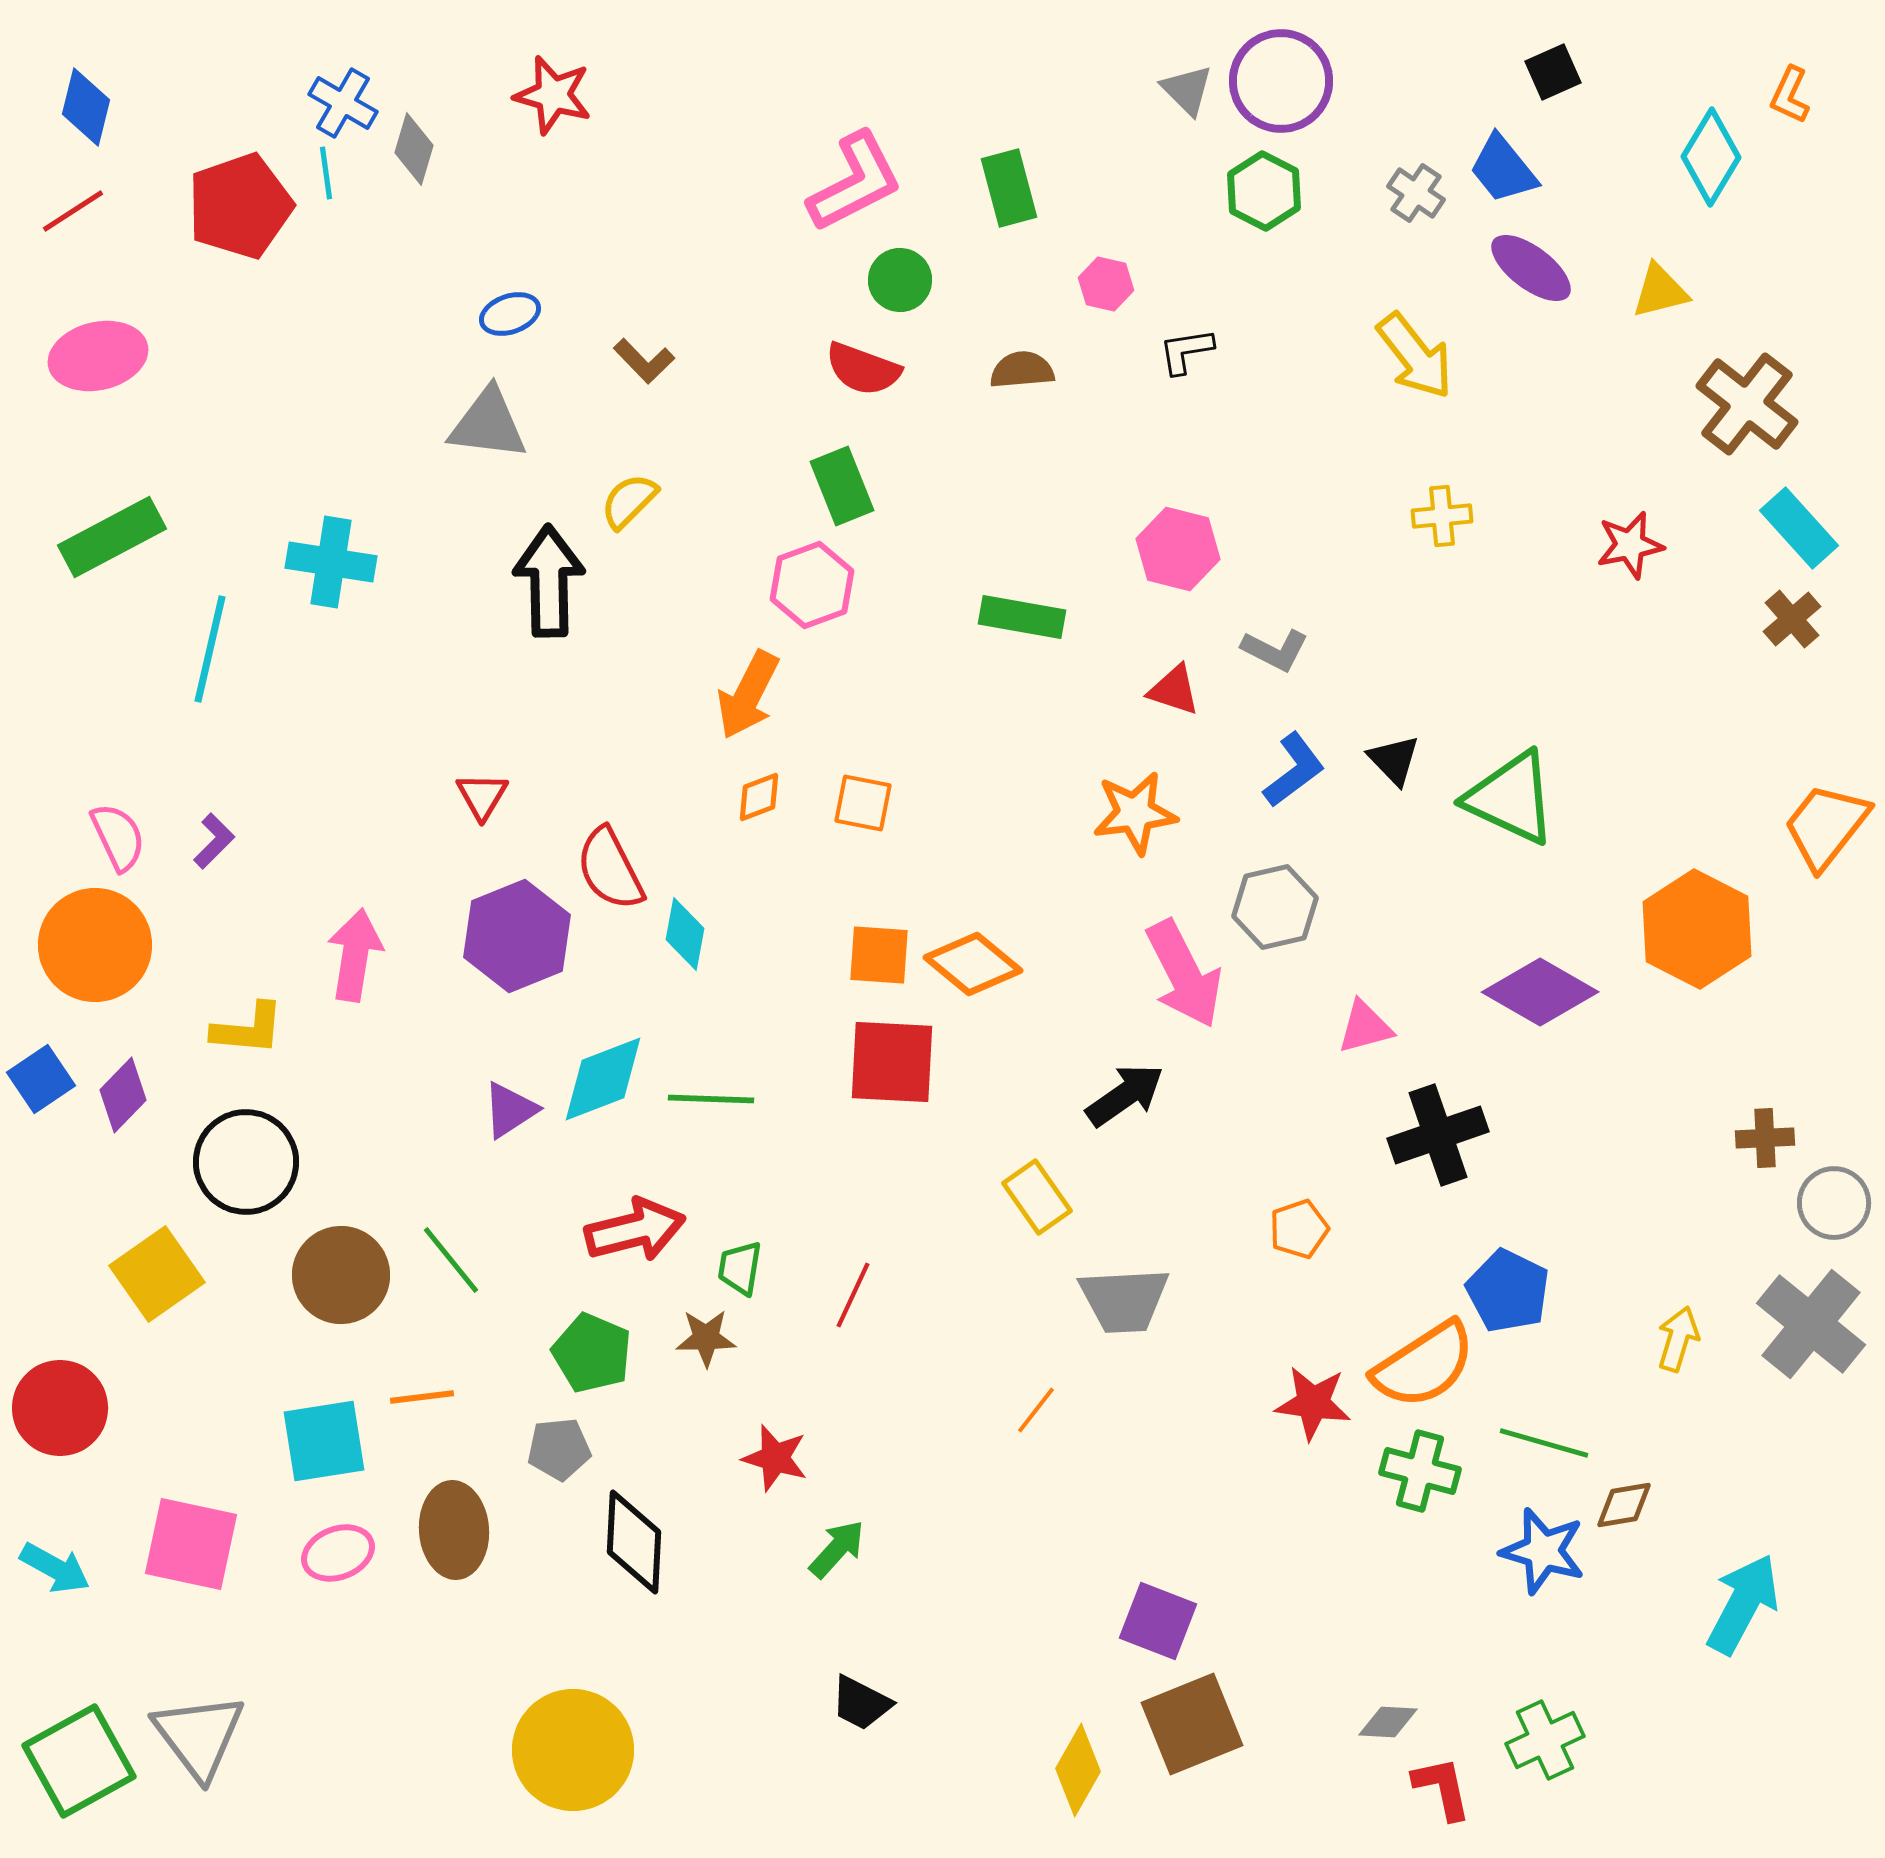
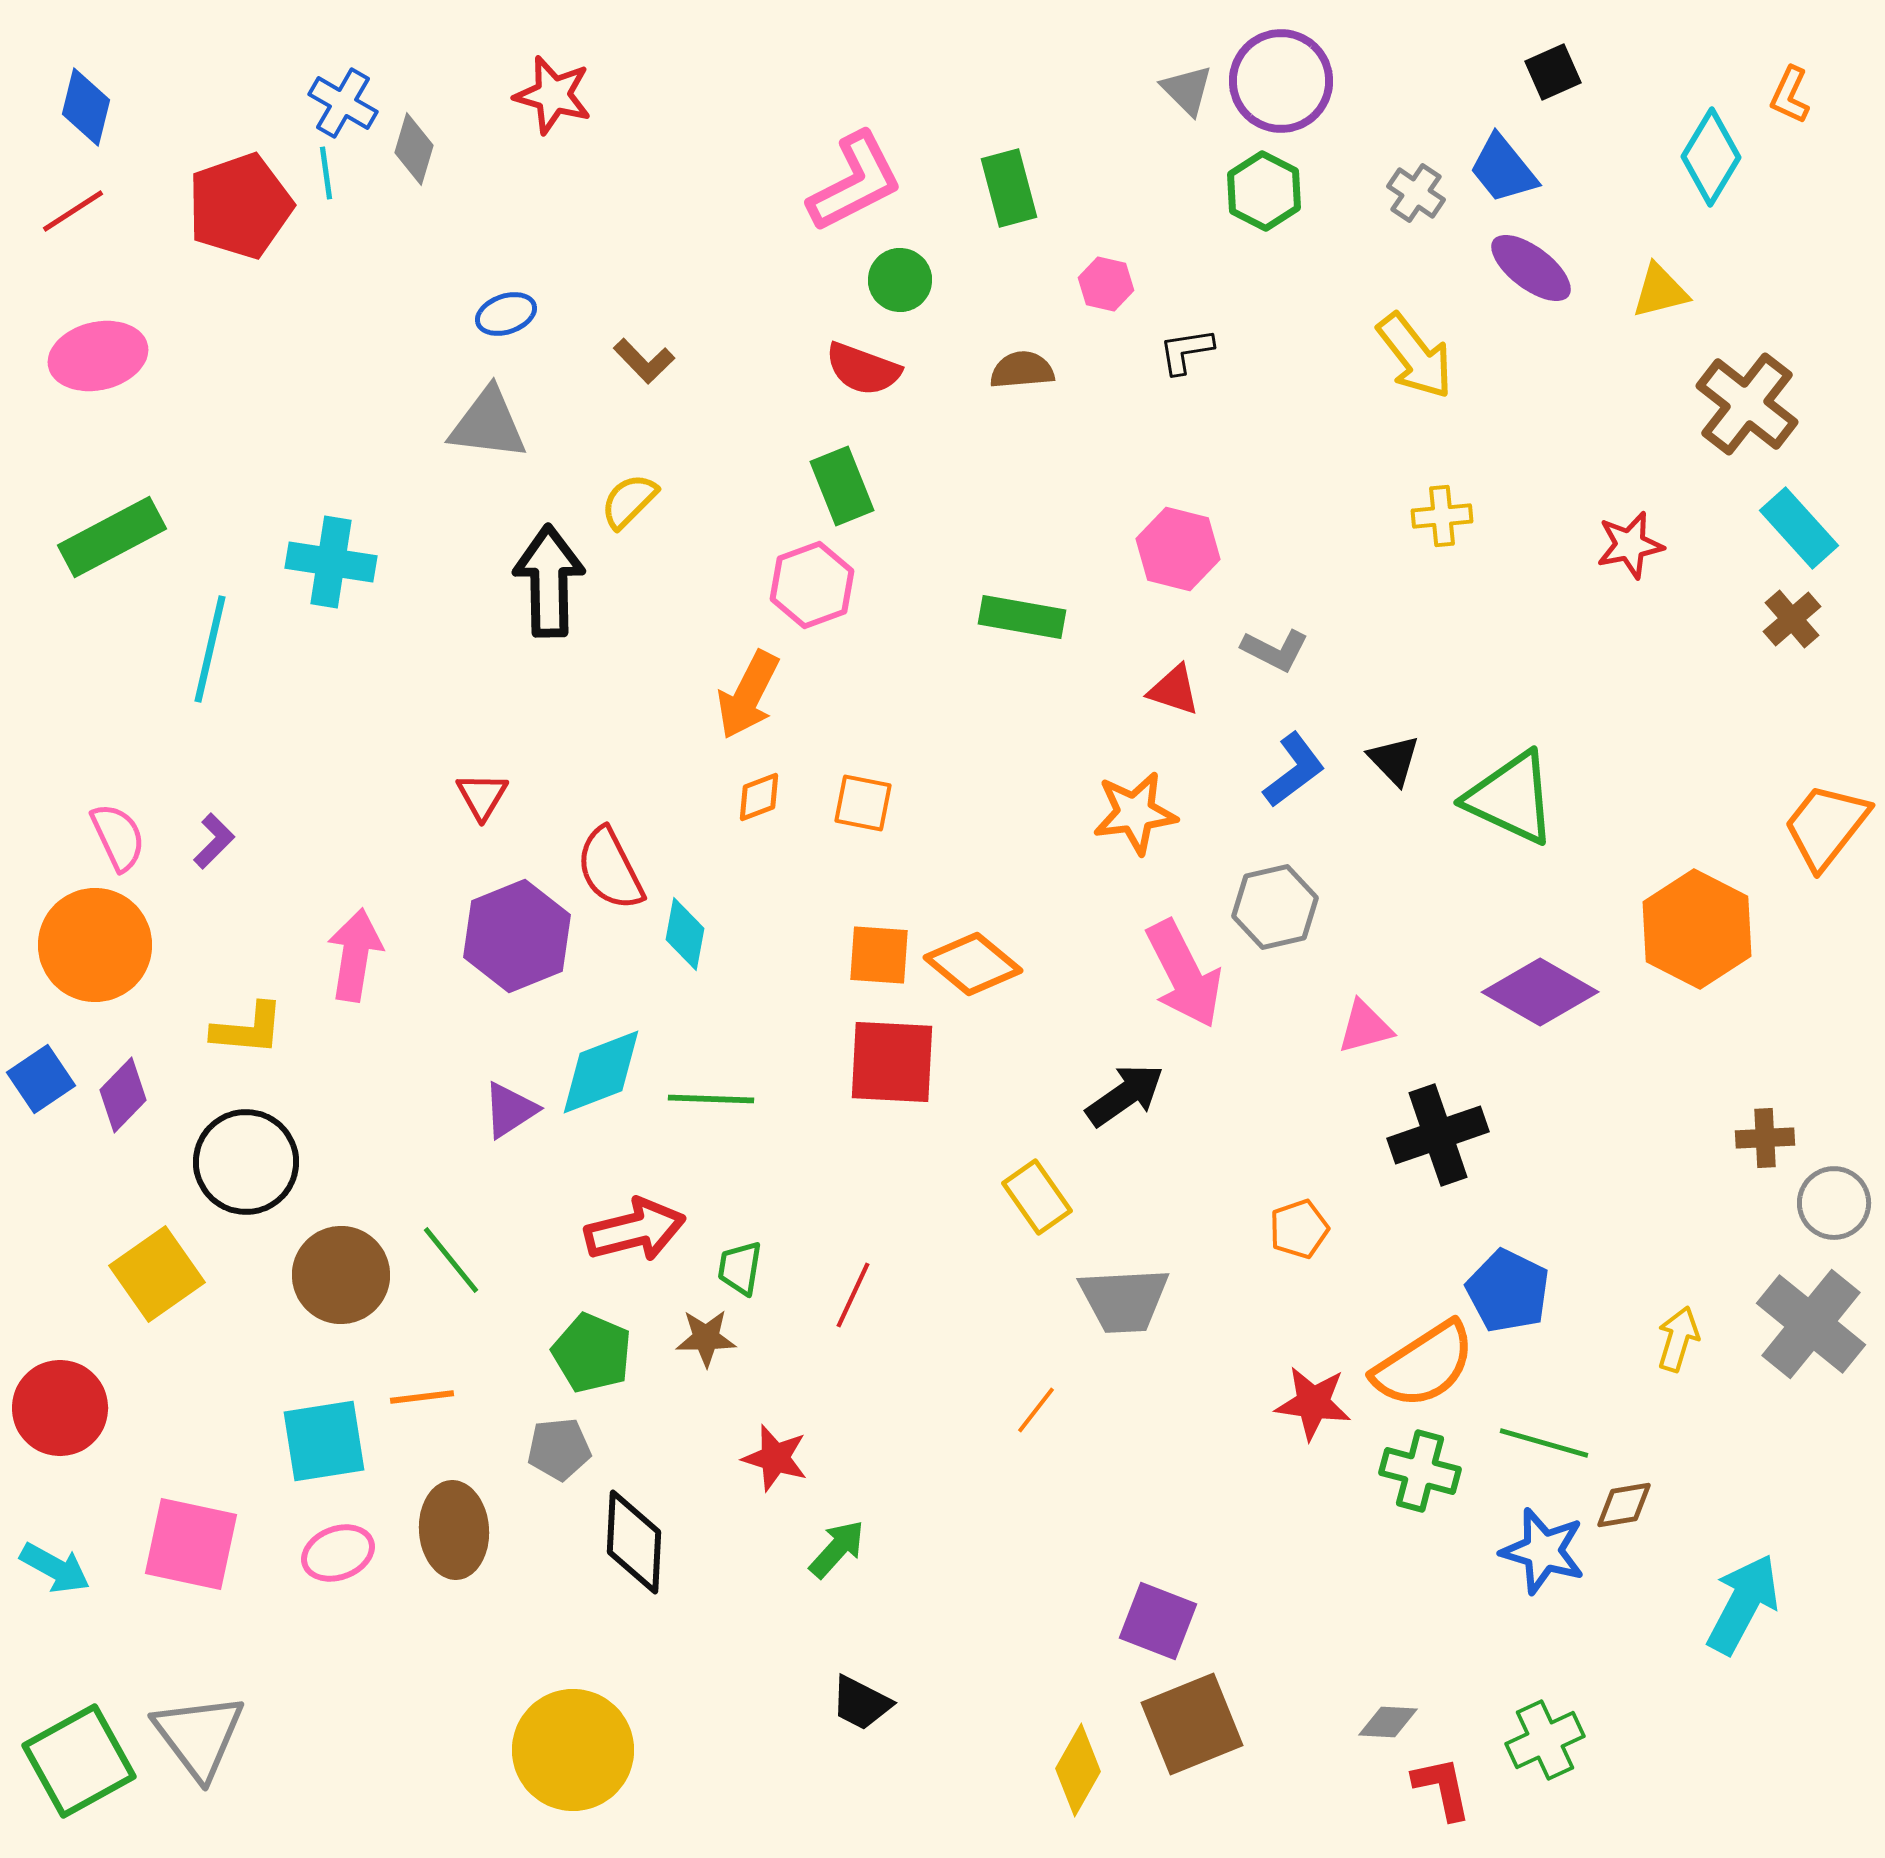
blue ellipse at (510, 314): moved 4 px left
cyan diamond at (603, 1079): moved 2 px left, 7 px up
